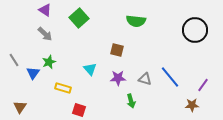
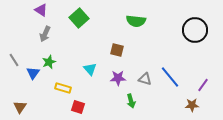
purple triangle: moved 4 px left
gray arrow: rotated 70 degrees clockwise
red square: moved 1 px left, 3 px up
